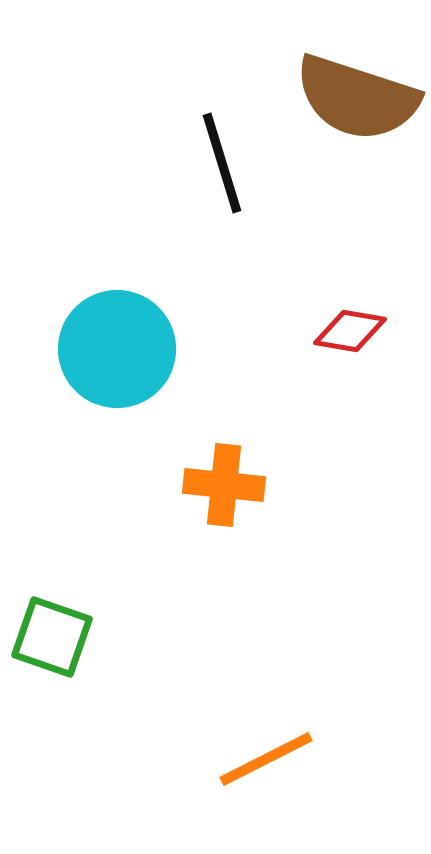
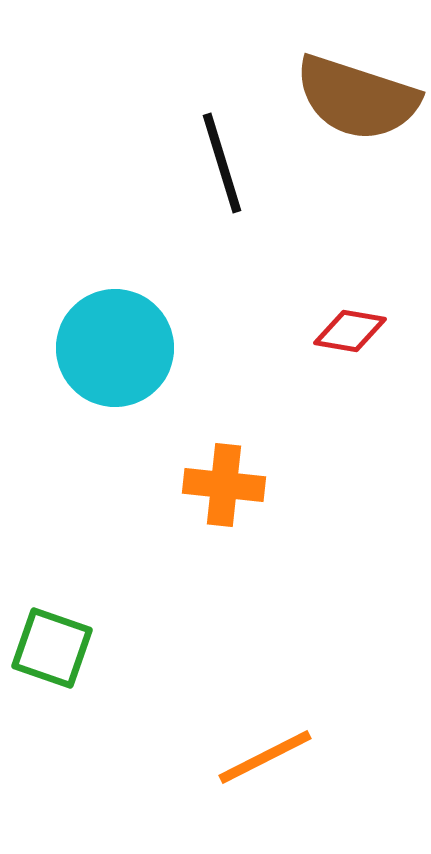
cyan circle: moved 2 px left, 1 px up
green square: moved 11 px down
orange line: moved 1 px left, 2 px up
